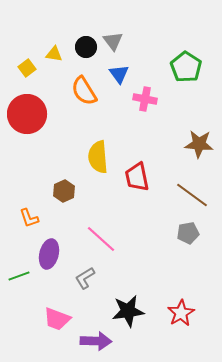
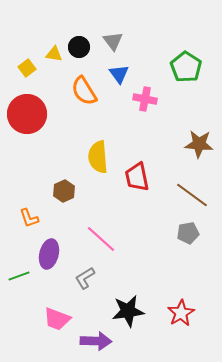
black circle: moved 7 px left
